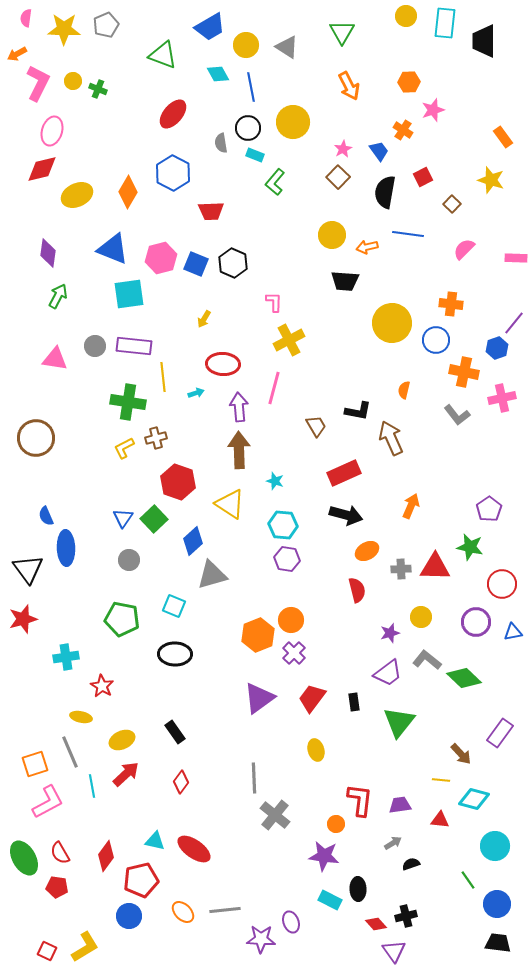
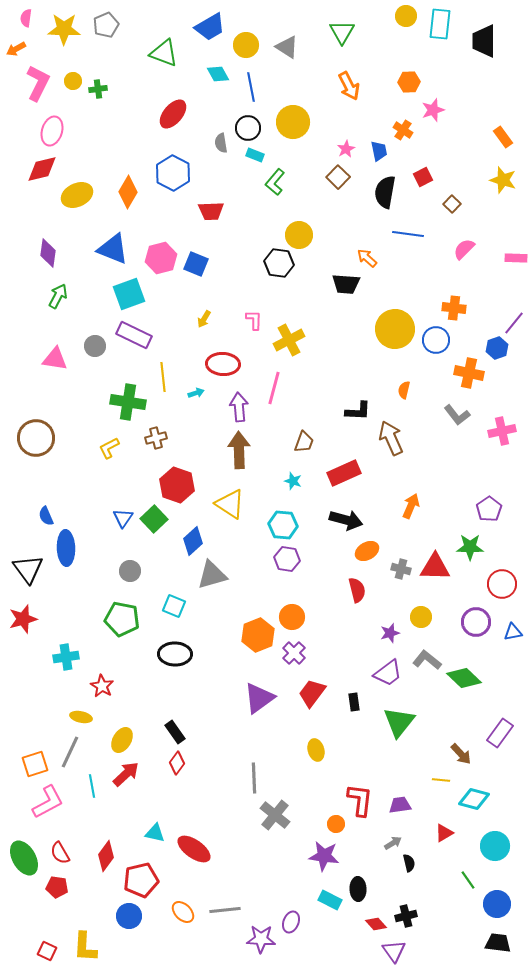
cyan rectangle at (445, 23): moved 5 px left, 1 px down
orange arrow at (17, 54): moved 1 px left, 5 px up
green triangle at (163, 55): moved 1 px right, 2 px up
green cross at (98, 89): rotated 30 degrees counterclockwise
pink star at (343, 149): moved 3 px right
blue trapezoid at (379, 151): rotated 25 degrees clockwise
yellow star at (491, 180): moved 12 px right
yellow circle at (332, 235): moved 33 px left
orange arrow at (367, 247): moved 11 px down; rotated 55 degrees clockwise
black hexagon at (233, 263): moved 46 px right; rotated 16 degrees counterclockwise
black trapezoid at (345, 281): moved 1 px right, 3 px down
cyan square at (129, 294): rotated 12 degrees counterclockwise
pink L-shape at (274, 302): moved 20 px left, 18 px down
orange cross at (451, 304): moved 3 px right, 4 px down
yellow circle at (392, 323): moved 3 px right, 6 px down
purple rectangle at (134, 346): moved 11 px up; rotated 20 degrees clockwise
orange cross at (464, 372): moved 5 px right, 1 px down
pink cross at (502, 398): moved 33 px down
black L-shape at (358, 411): rotated 8 degrees counterclockwise
brown trapezoid at (316, 426): moved 12 px left, 16 px down; rotated 50 degrees clockwise
yellow L-shape at (124, 448): moved 15 px left
cyan star at (275, 481): moved 18 px right
red hexagon at (178, 482): moved 1 px left, 3 px down
black arrow at (346, 515): moved 5 px down
green star at (470, 547): rotated 12 degrees counterclockwise
gray circle at (129, 560): moved 1 px right, 11 px down
gray cross at (401, 569): rotated 18 degrees clockwise
orange circle at (291, 620): moved 1 px right, 3 px up
red trapezoid at (312, 698): moved 5 px up
yellow ellipse at (122, 740): rotated 35 degrees counterclockwise
gray line at (70, 752): rotated 48 degrees clockwise
red diamond at (181, 782): moved 4 px left, 19 px up
red triangle at (440, 820): moved 4 px right, 13 px down; rotated 36 degrees counterclockwise
cyan triangle at (155, 841): moved 8 px up
black semicircle at (411, 864): moved 2 px left, 1 px up; rotated 96 degrees clockwise
purple ellipse at (291, 922): rotated 40 degrees clockwise
yellow L-shape at (85, 947): rotated 124 degrees clockwise
